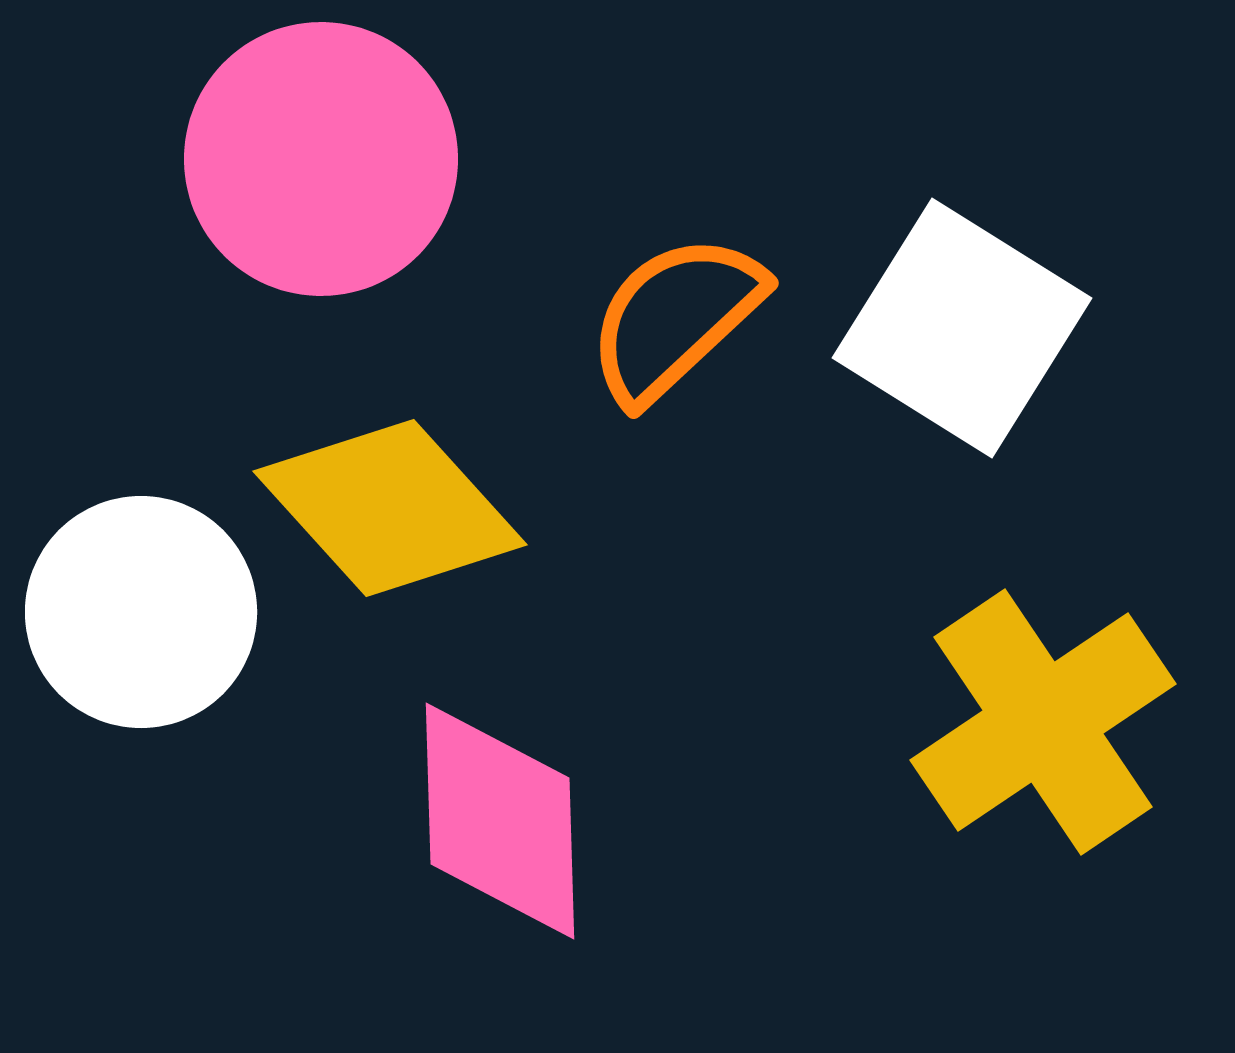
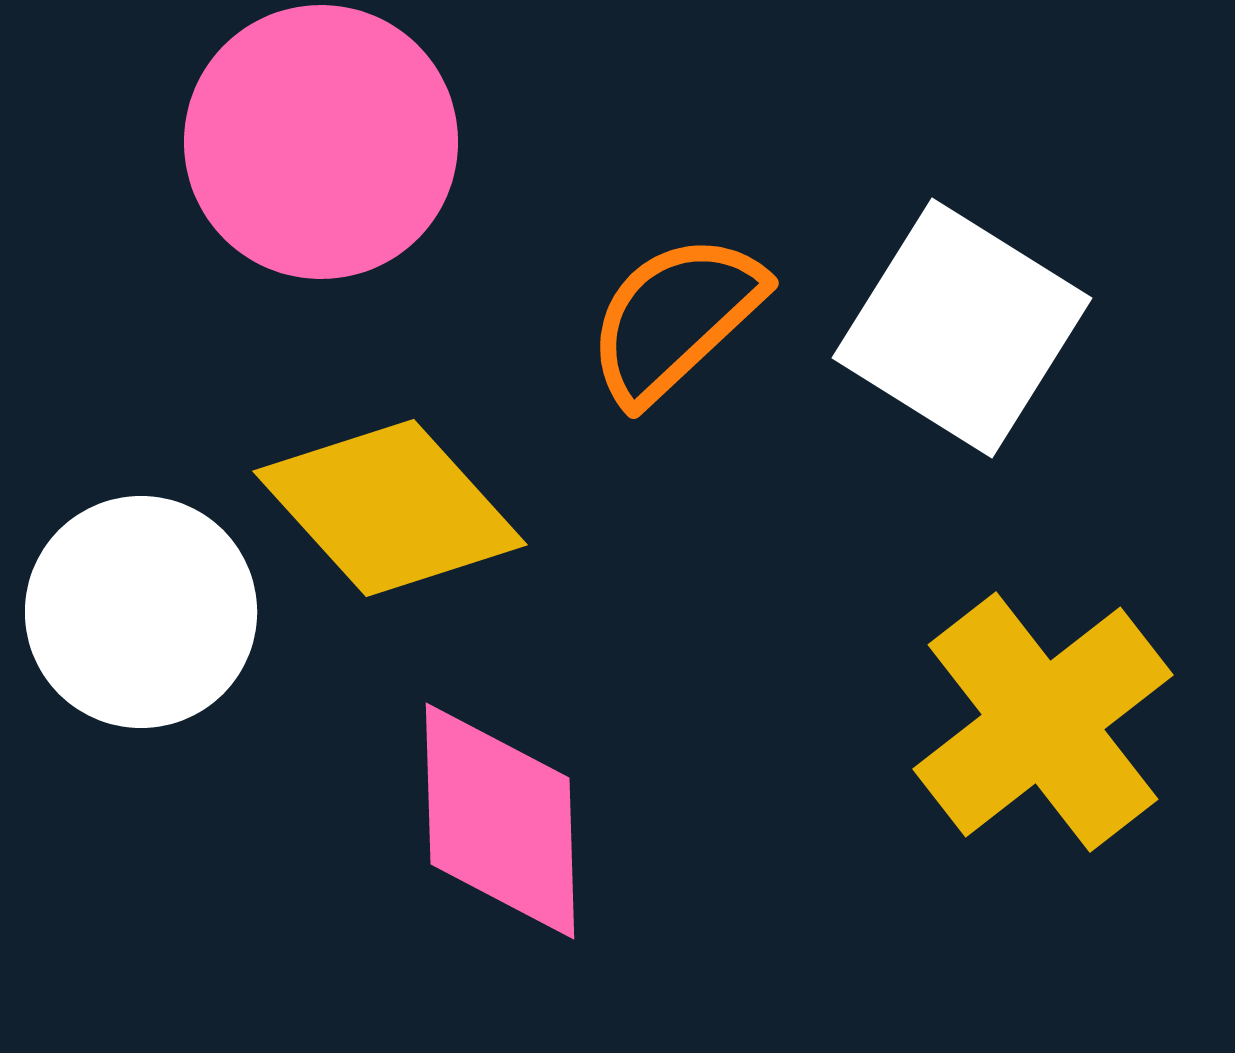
pink circle: moved 17 px up
yellow cross: rotated 4 degrees counterclockwise
